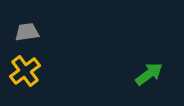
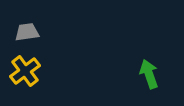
green arrow: rotated 72 degrees counterclockwise
